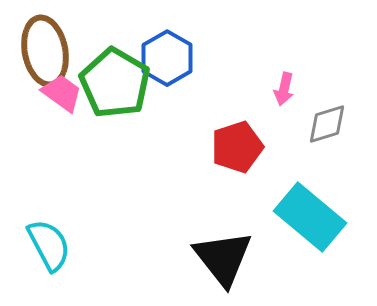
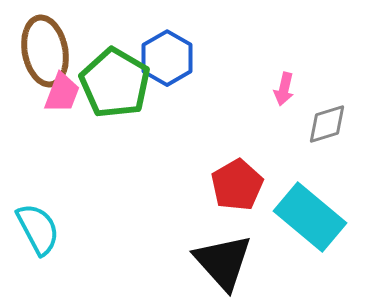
pink trapezoid: rotated 75 degrees clockwise
red pentagon: moved 38 px down; rotated 12 degrees counterclockwise
cyan semicircle: moved 11 px left, 16 px up
black triangle: moved 4 px down; rotated 4 degrees counterclockwise
